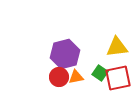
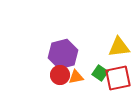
yellow triangle: moved 2 px right
purple hexagon: moved 2 px left
red circle: moved 1 px right, 2 px up
